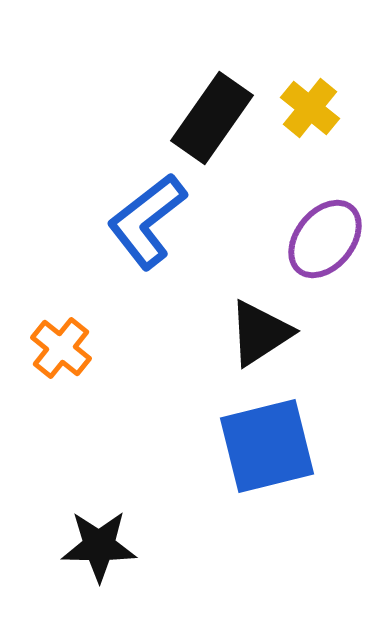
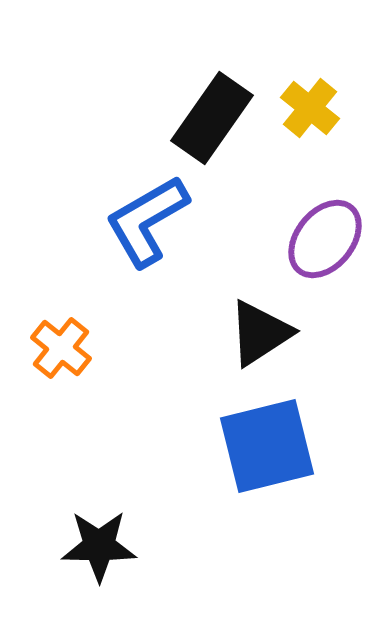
blue L-shape: rotated 8 degrees clockwise
